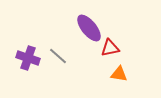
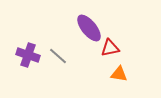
purple cross: moved 3 px up
